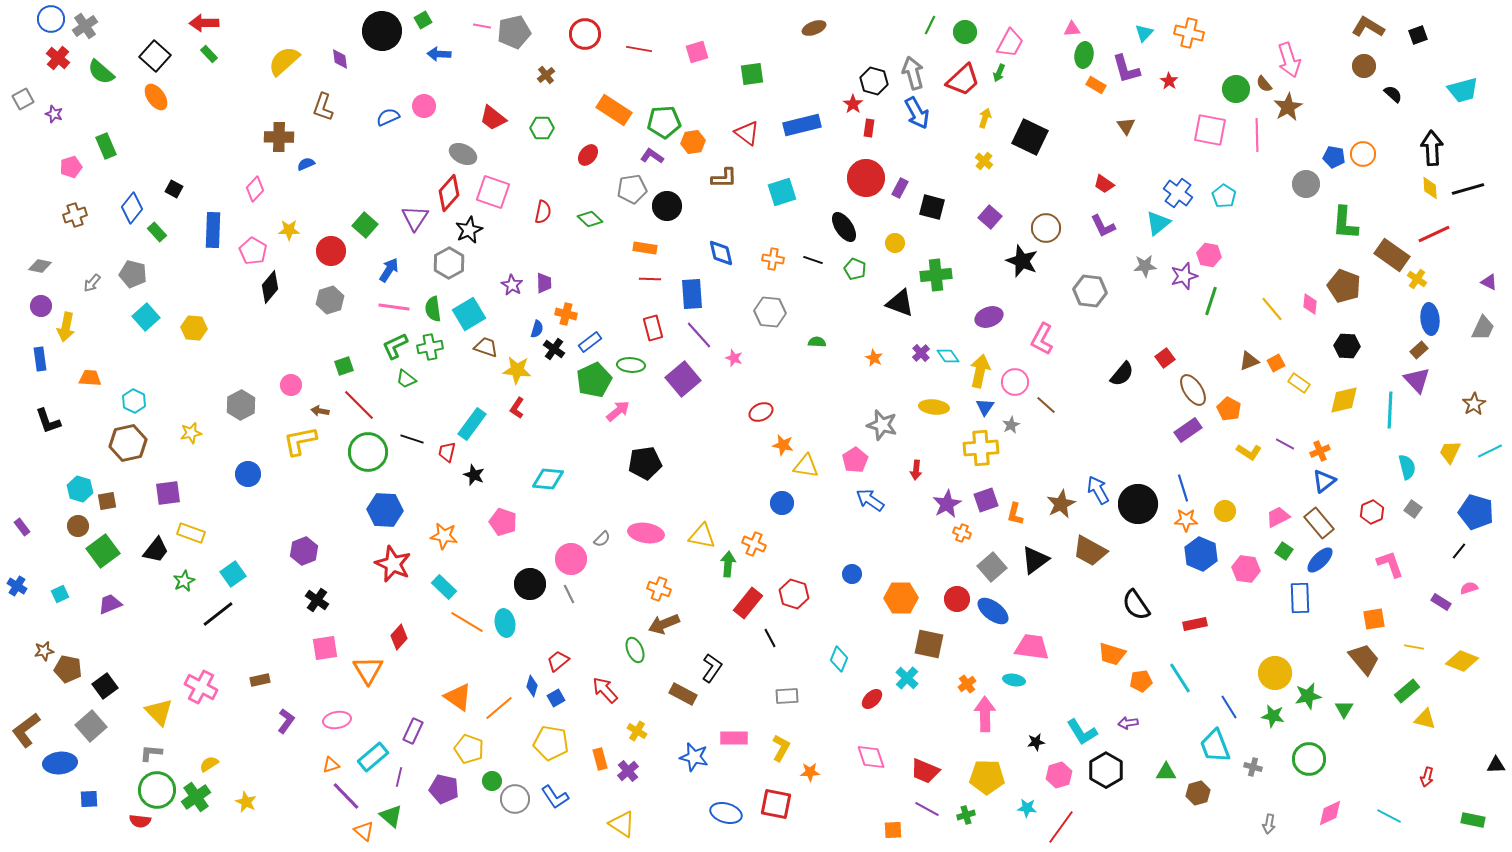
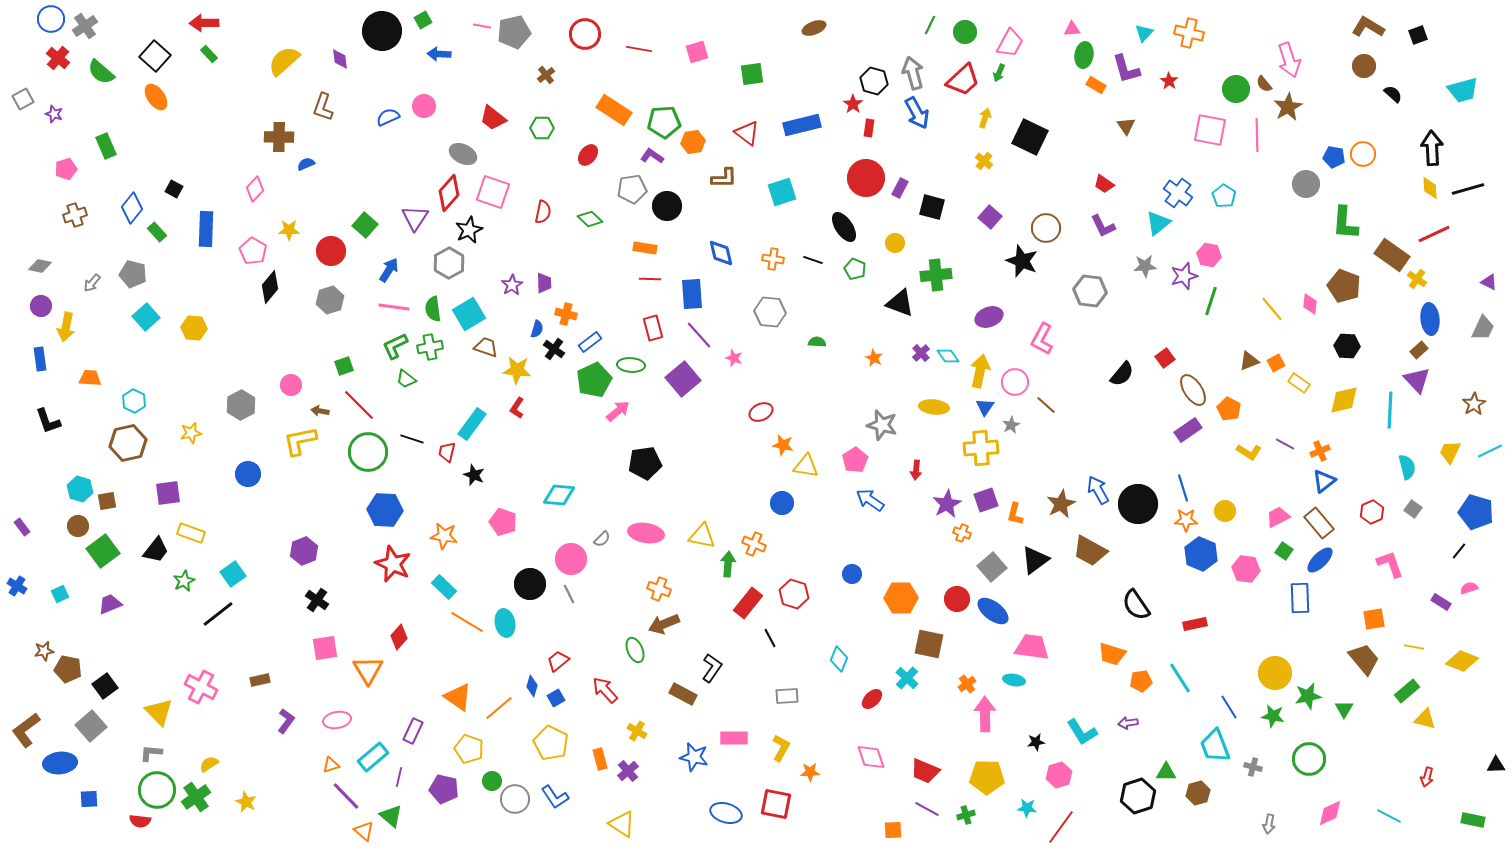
pink pentagon at (71, 167): moved 5 px left, 2 px down
blue rectangle at (213, 230): moved 7 px left, 1 px up
purple star at (512, 285): rotated 10 degrees clockwise
cyan diamond at (548, 479): moved 11 px right, 16 px down
yellow pentagon at (551, 743): rotated 16 degrees clockwise
black hexagon at (1106, 770): moved 32 px right, 26 px down; rotated 12 degrees clockwise
